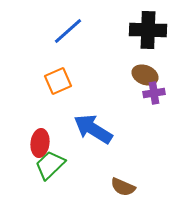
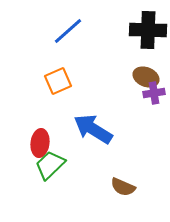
brown ellipse: moved 1 px right, 2 px down
